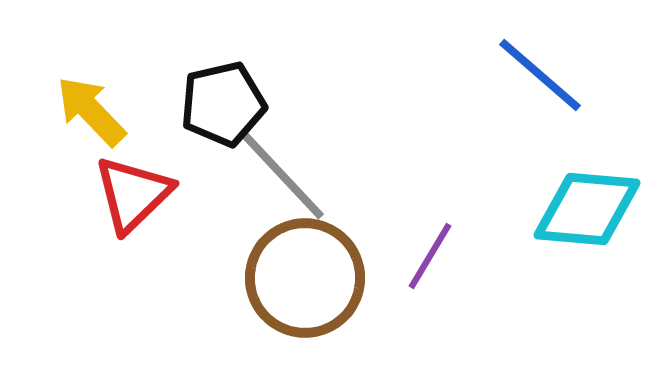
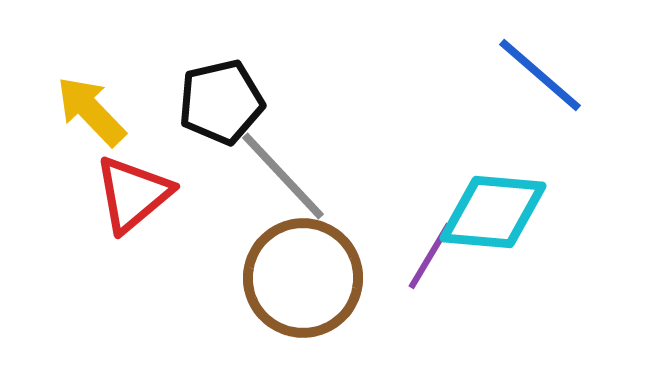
black pentagon: moved 2 px left, 2 px up
red triangle: rotated 4 degrees clockwise
cyan diamond: moved 94 px left, 3 px down
brown circle: moved 2 px left
